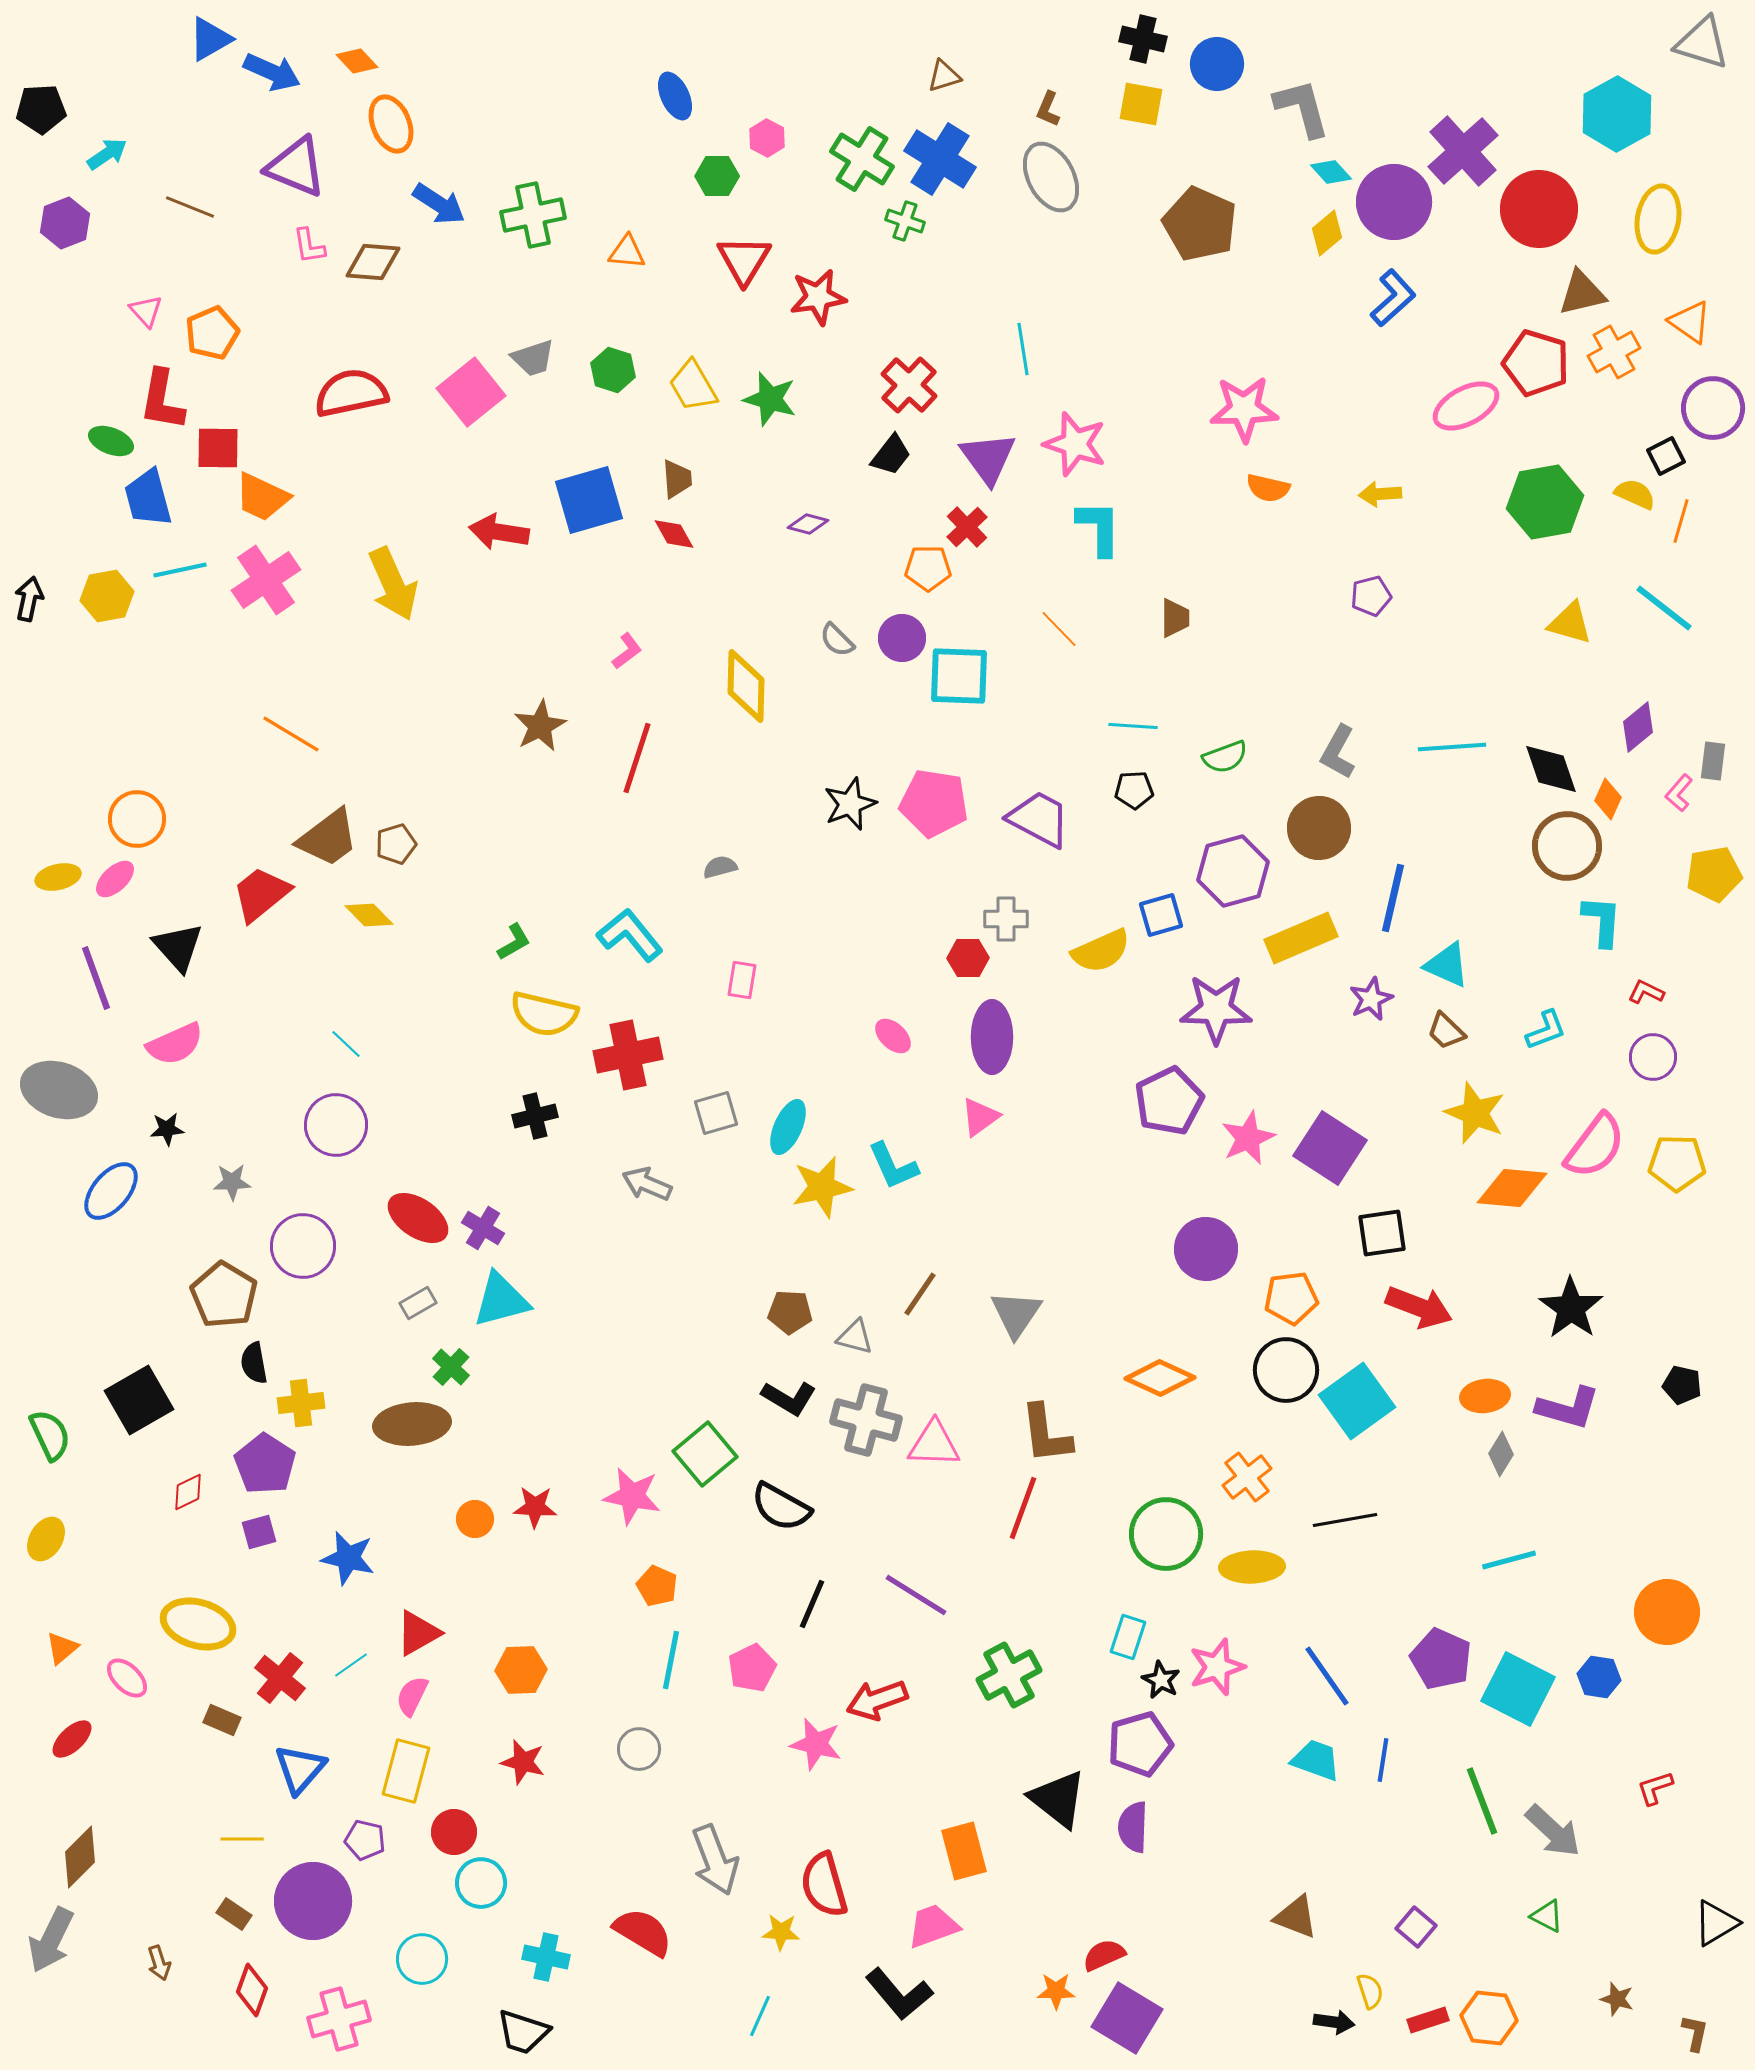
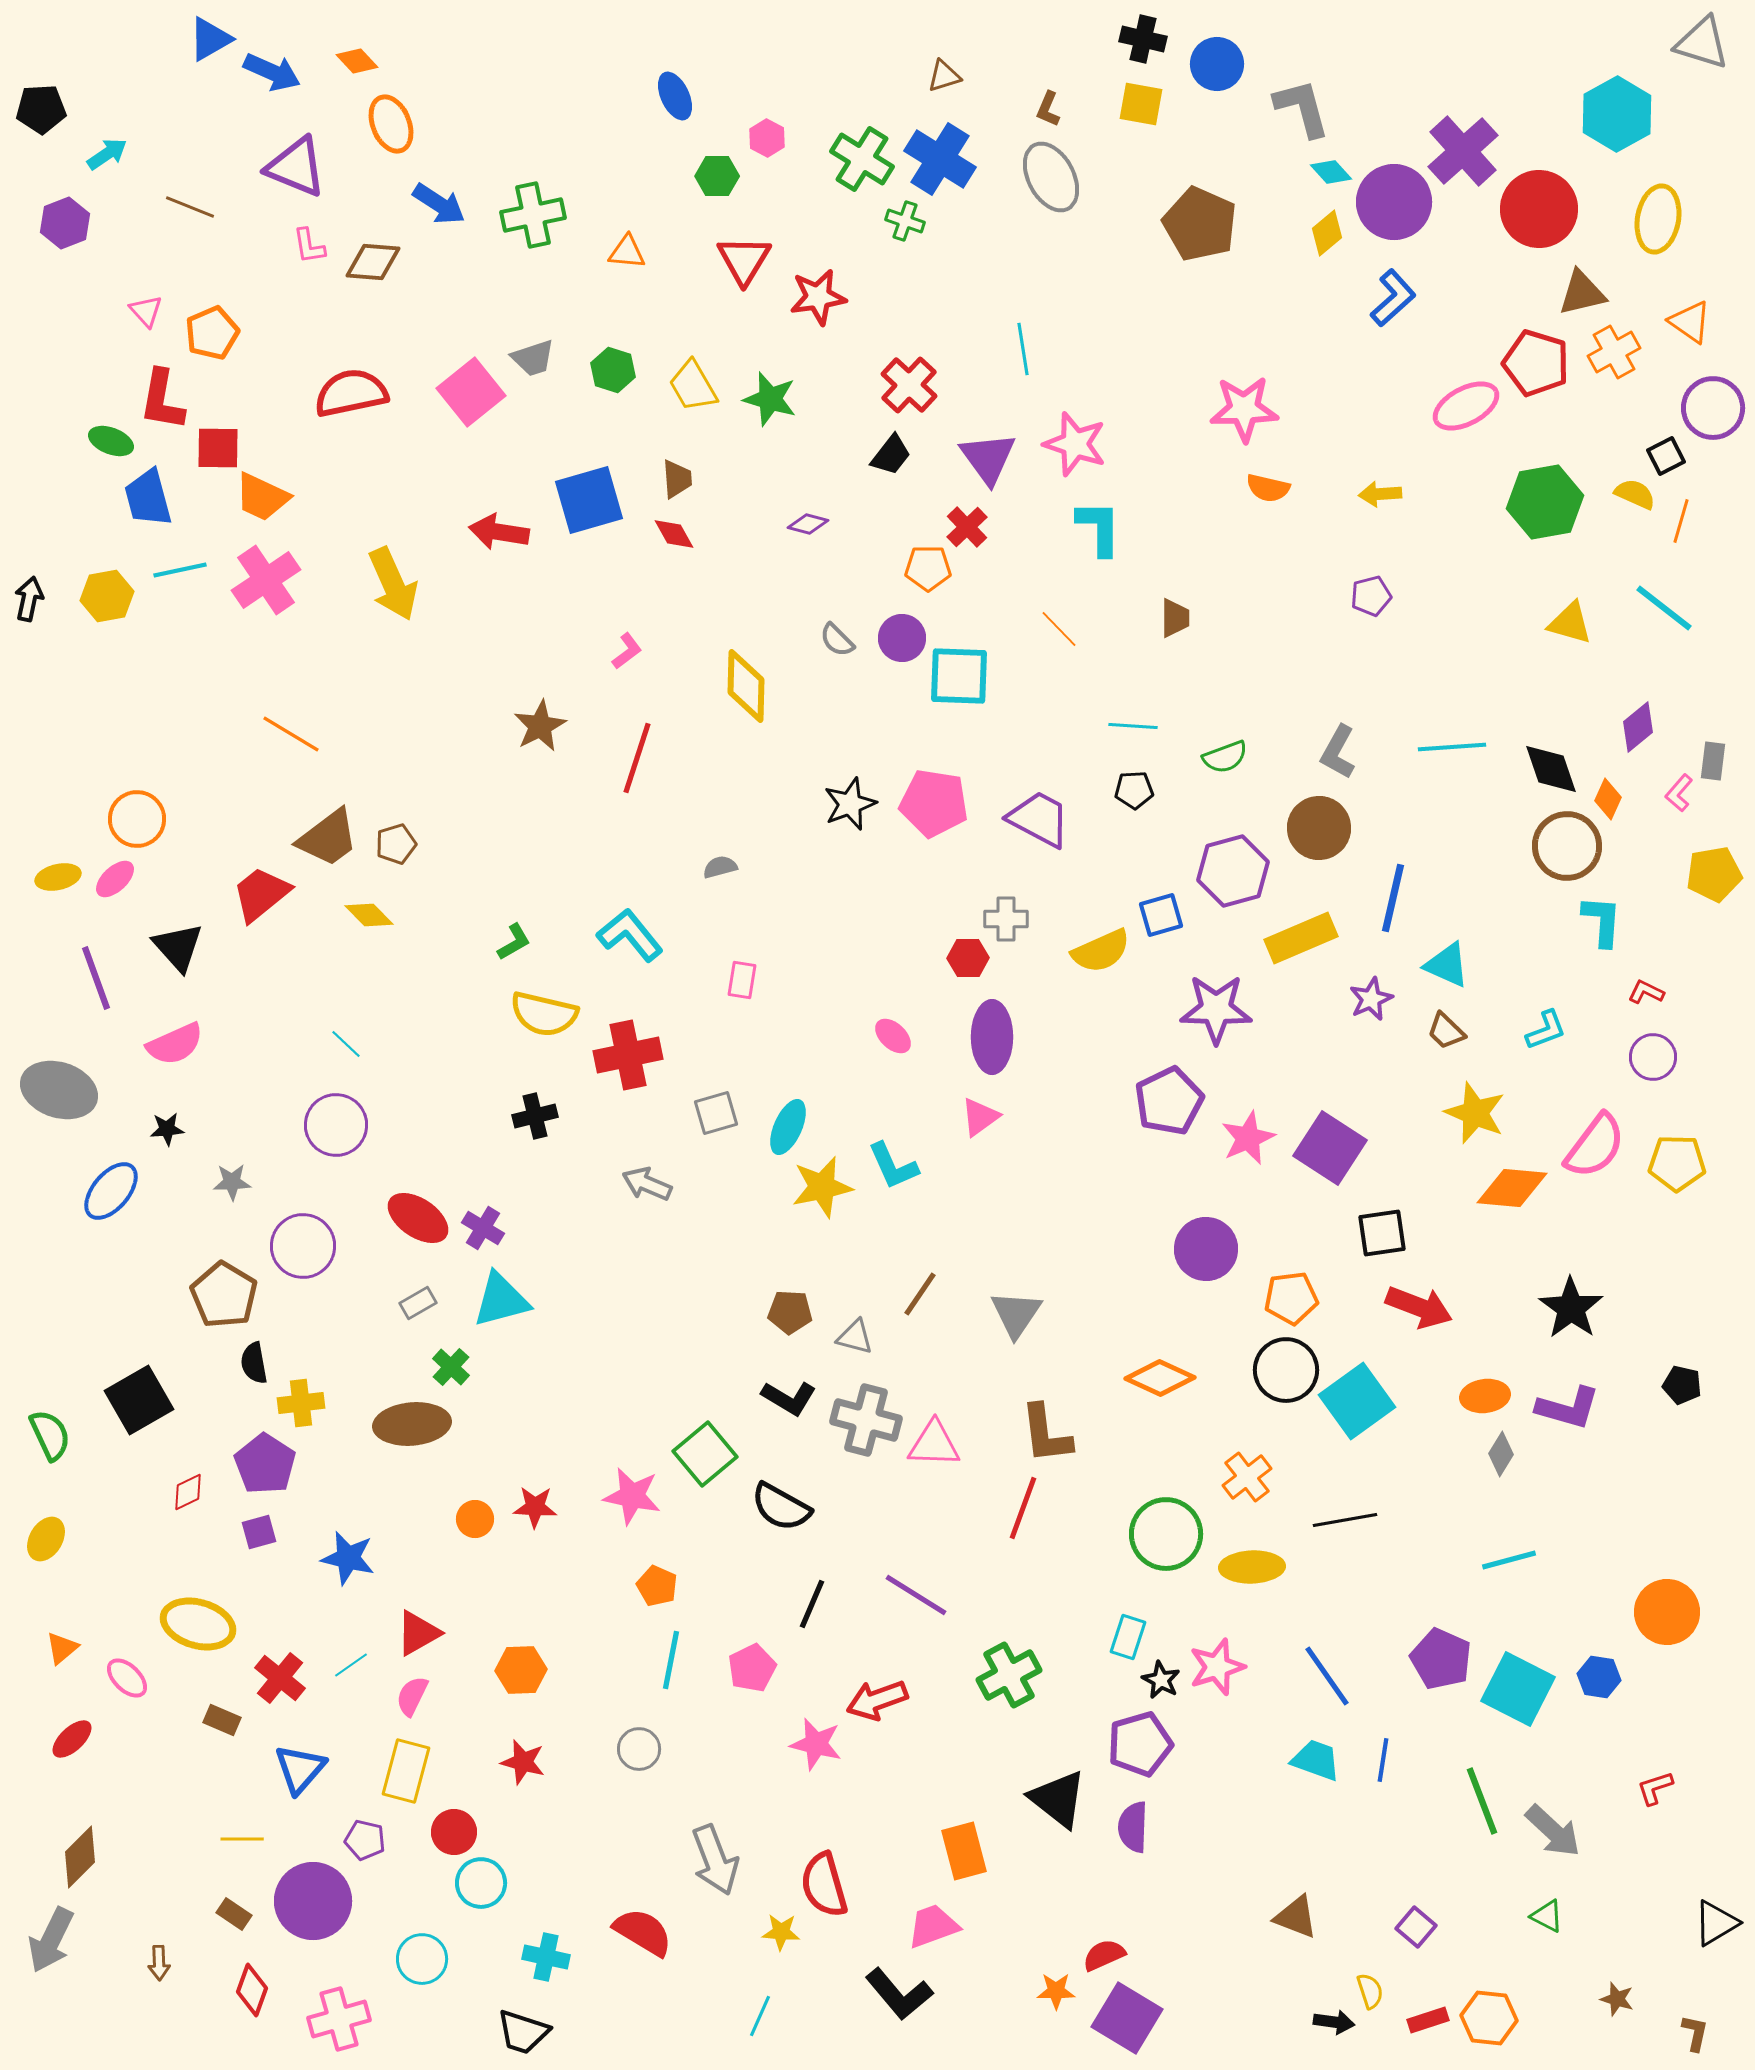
brown arrow at (159, 1963): rotated 16 degrees clockwise
